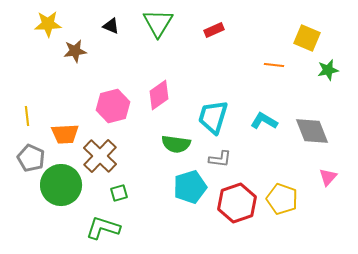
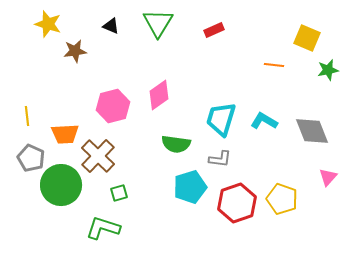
yellow star: rotated 20 degrees clockwise
cyan trapezoid: moved 8 px right, 2 px down
brown cross: moved 2 px left
